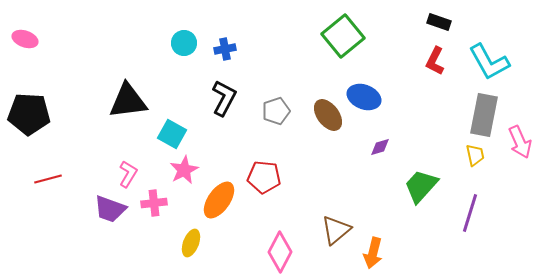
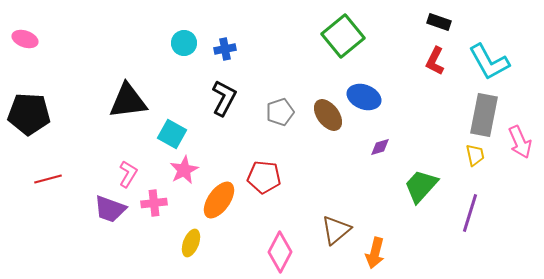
gray pentagon: moved 4 px right, 1 px down
orange arrow: moved 2 px right
